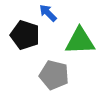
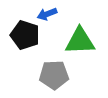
blue arrow: moved 1 px left, 1 px down; rotated 66 degrees counterclockwise
gray pentagon: rotated 16 degrees counterclockwise
